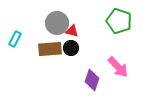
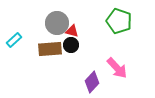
cyan rectangle: moved 1 px left, 1 px down; rotated 21 degrees clockwise
black circle: moved 3 px up
pink arrow: moved 1 px left, 1 px down
purple diamond: moved 2 px down; rotated 25 degrees clockwise
